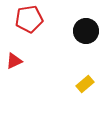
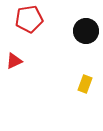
yellow rectangle: rotated 30 degrees counterclockwise
